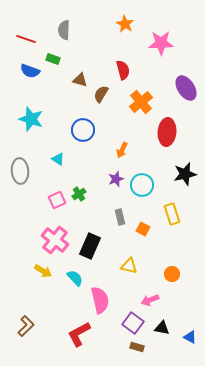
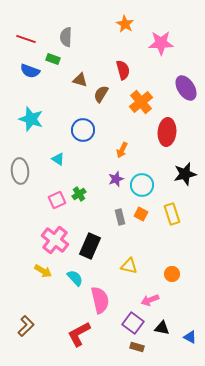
gray semicircle: moved 2 px right, 7 px down
orange square: moved 2 px left, 15 px up
